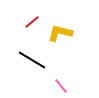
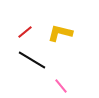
red line: moved 7 px left, 10 px down
